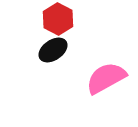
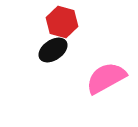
red hexagon: moved 4 px right, 3 px down; rotated 12 degrees counterclockwise
